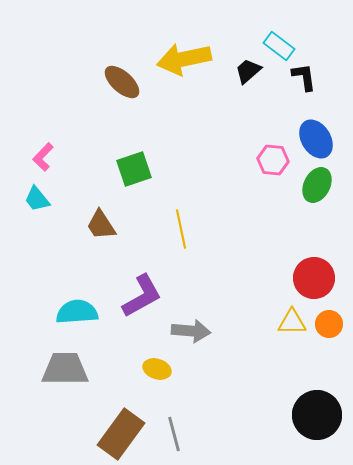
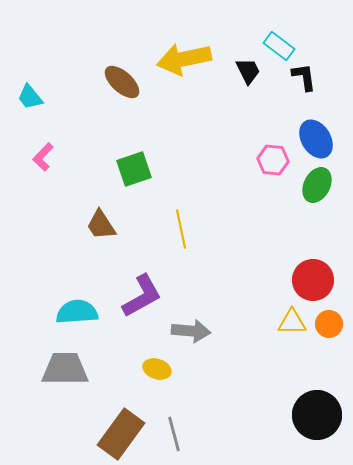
black trapezoid: rotated 104 degrees clockwise
cyan trapezoid: moved 7 px left, 102 px up
red circle: moved 1 px left, 2 px down
